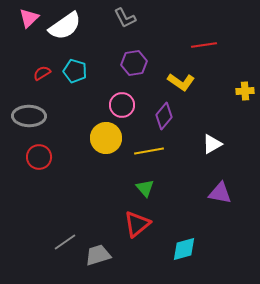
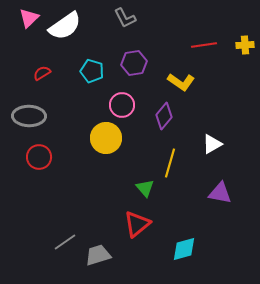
cyan pentagon: moved 17 px right
yellow cross: moved 46 px up
yellow line: moved 21 px right, 12 px down; rotated 64 degrees counterclockwise
